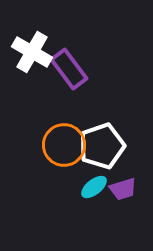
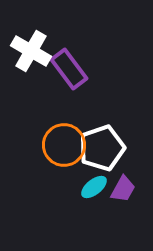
white cross: moved 1 px left, 1 px up
white pentagon: moved 2 px down
purple trapezoid: rotated 44 degrees counterclockwise
